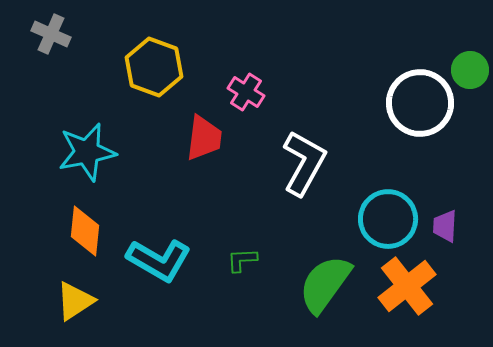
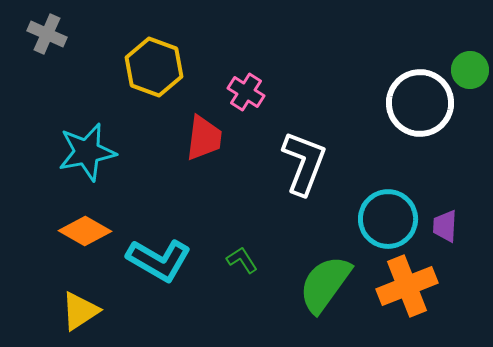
gray cross: moved 4 px left
white L-shape: rotated 8 degrees counterclockwise
orange diamond: rotated 66 degrees counterclockwise
green L-shape: rotated 60 degrees clockwise
orange cross: rotated 16 degrees clockwise
yellow triangle: moved 5 px right, 10 px down
